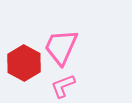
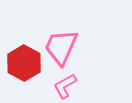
pink L-shape: moved 2 px right; rotated 8 degrees counterclockwise
